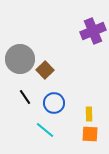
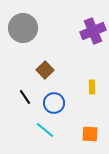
gray circle: moved 3 px right, 31 px up
yellow rectangle: moved 3 px right, 27 px up
